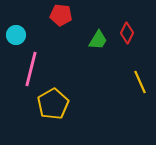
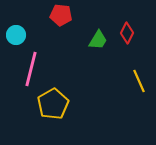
yellow line: moved 1 px left, 1 px up
